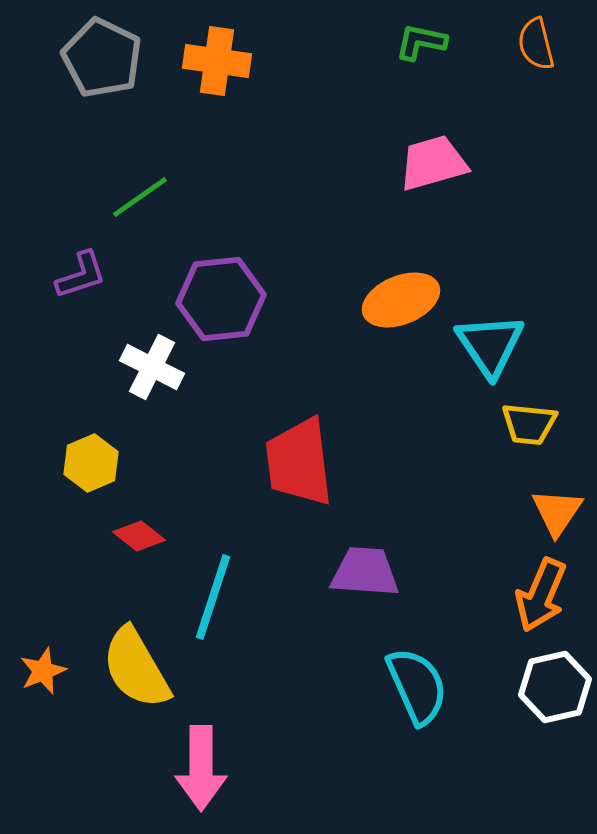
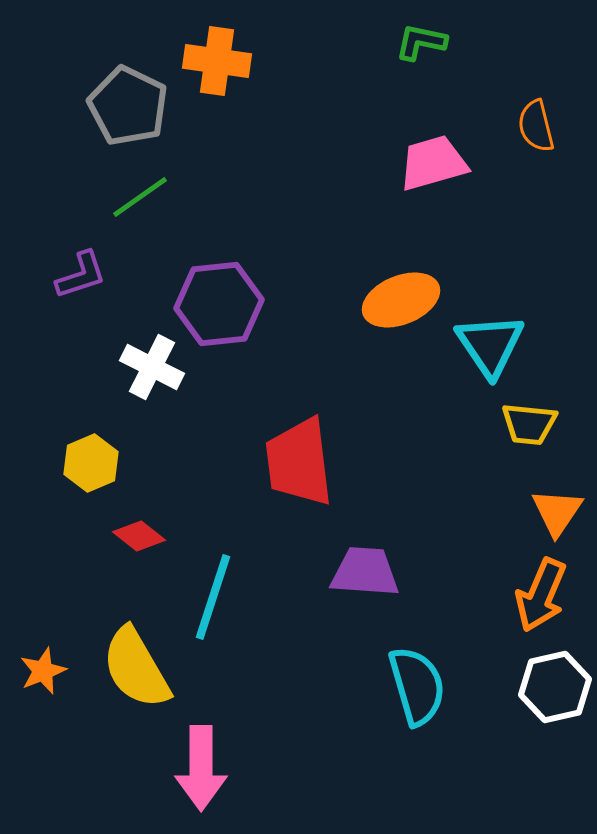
orange semicircle: moved 82 px down
gray pentagon: moved 26 px right, 48 px down
purple hexagon: moved 2 px left, 5 px down
cyan semicircle: rotated 8 degrees clockwise
